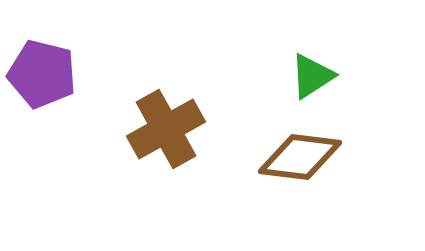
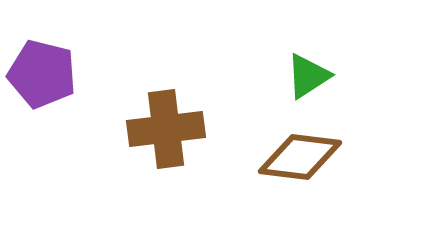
green triangle: moved 4 px left
brown cross: rotated 22 degrees clockwise
